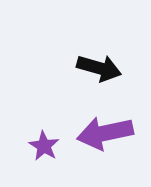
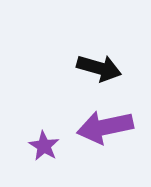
purple arrow: moved 6 px up
